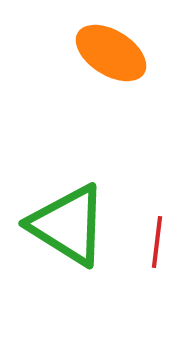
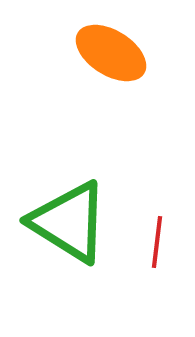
green triangle: moved 1 px right, 3 px up
